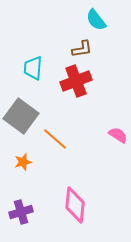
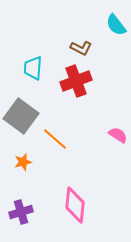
cyan semicircle: moved 20 px right, 5 px down
brown L-shape: moved 1 px left, 1 px up; rotated 35 degrees clockwise
